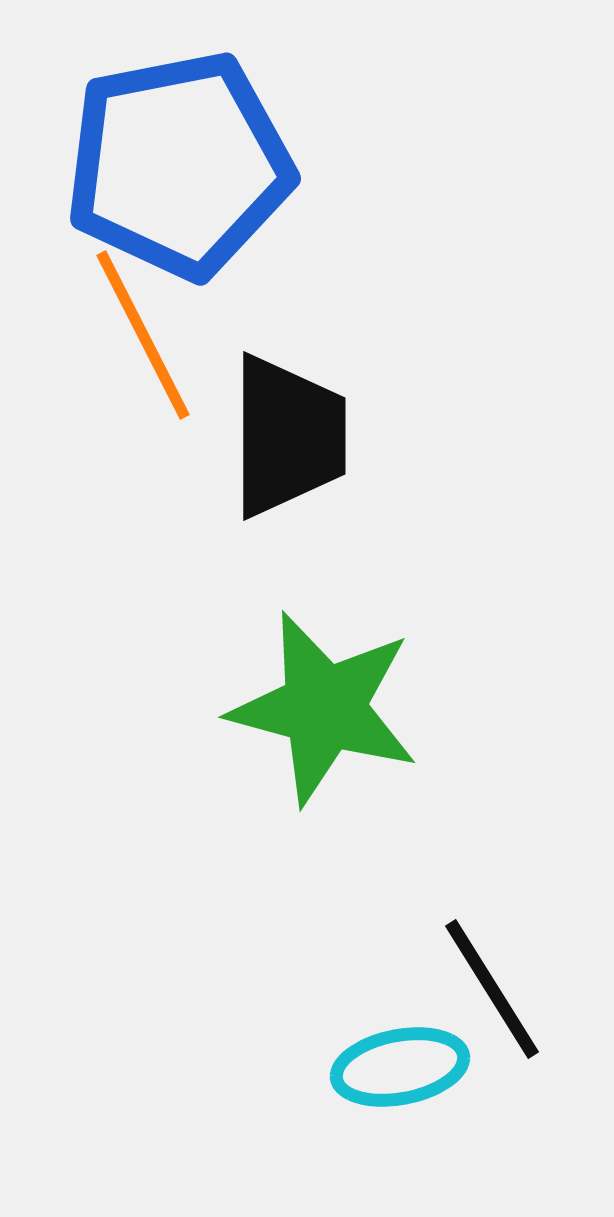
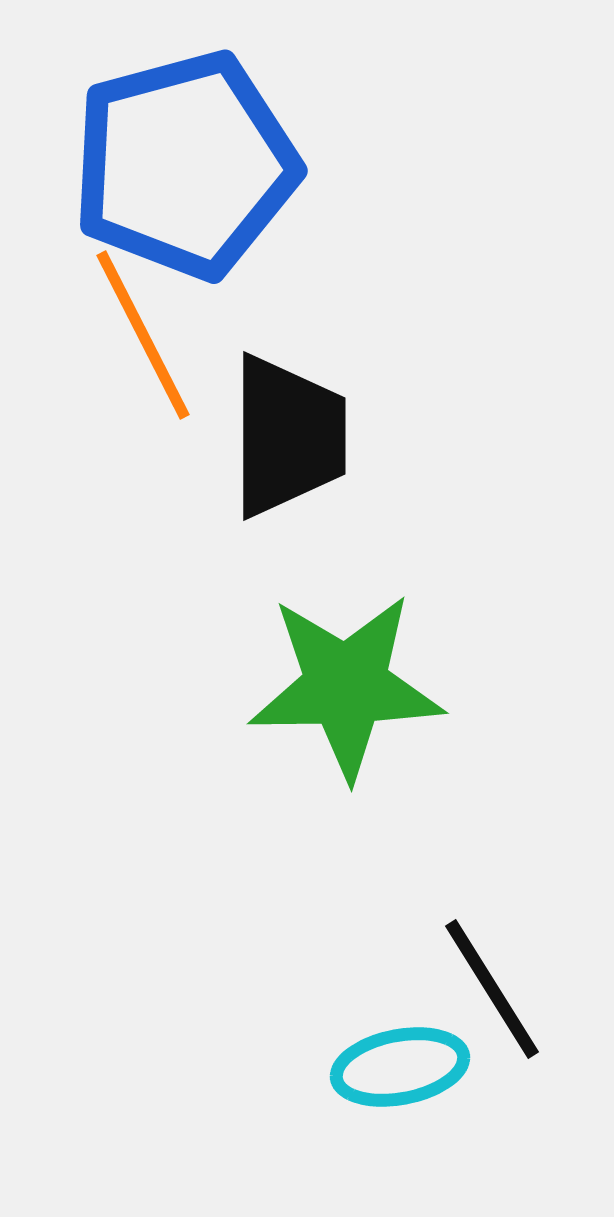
blue pentagon: moved 6 px right; rotated 4 degrees counterclockwise
green star: moved 22 px right, 22 px up; rotated 16 degrees counterclockwise
